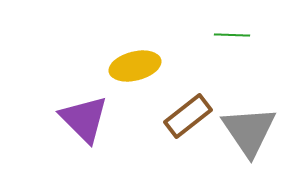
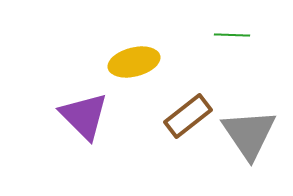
yellow ellipse: moved 1 px left, 4 px up
purple triangle: moved 3 px up
gray triangle: moved 3 px down
